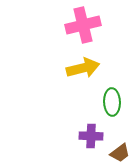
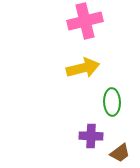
pink cross: moved 2 px right, 4 px up
